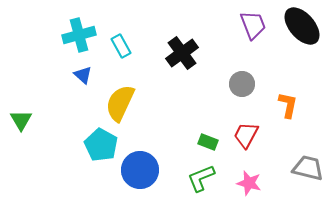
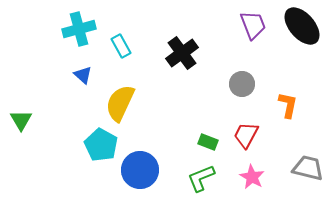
cyan cross: moved 6 px up
pink star: moved 3 px right, 6 px up; rotated 15 degrees clockwise
